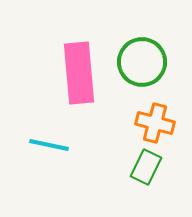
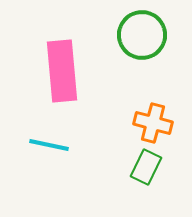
green circle: moved 27 px up
pink rectangle: moved 17 px left, 2 px up
orange cross: moved 2 px left
